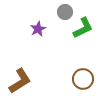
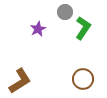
green L-shape: rotated 30 degrees counterclockwise
